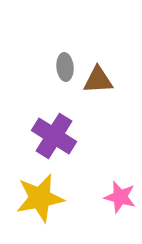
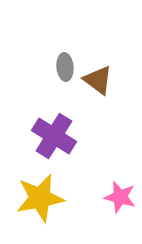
brown triangle: rotated 40 degrees clockwise
